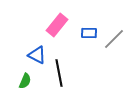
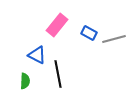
blue rectangle: rotated 28 degrees clockwise
gray line: rotated 30 degrees clockwise
black line: moved 1 px left, 1 px down
green semicircle: rotated 21 degrees counterclockwise
